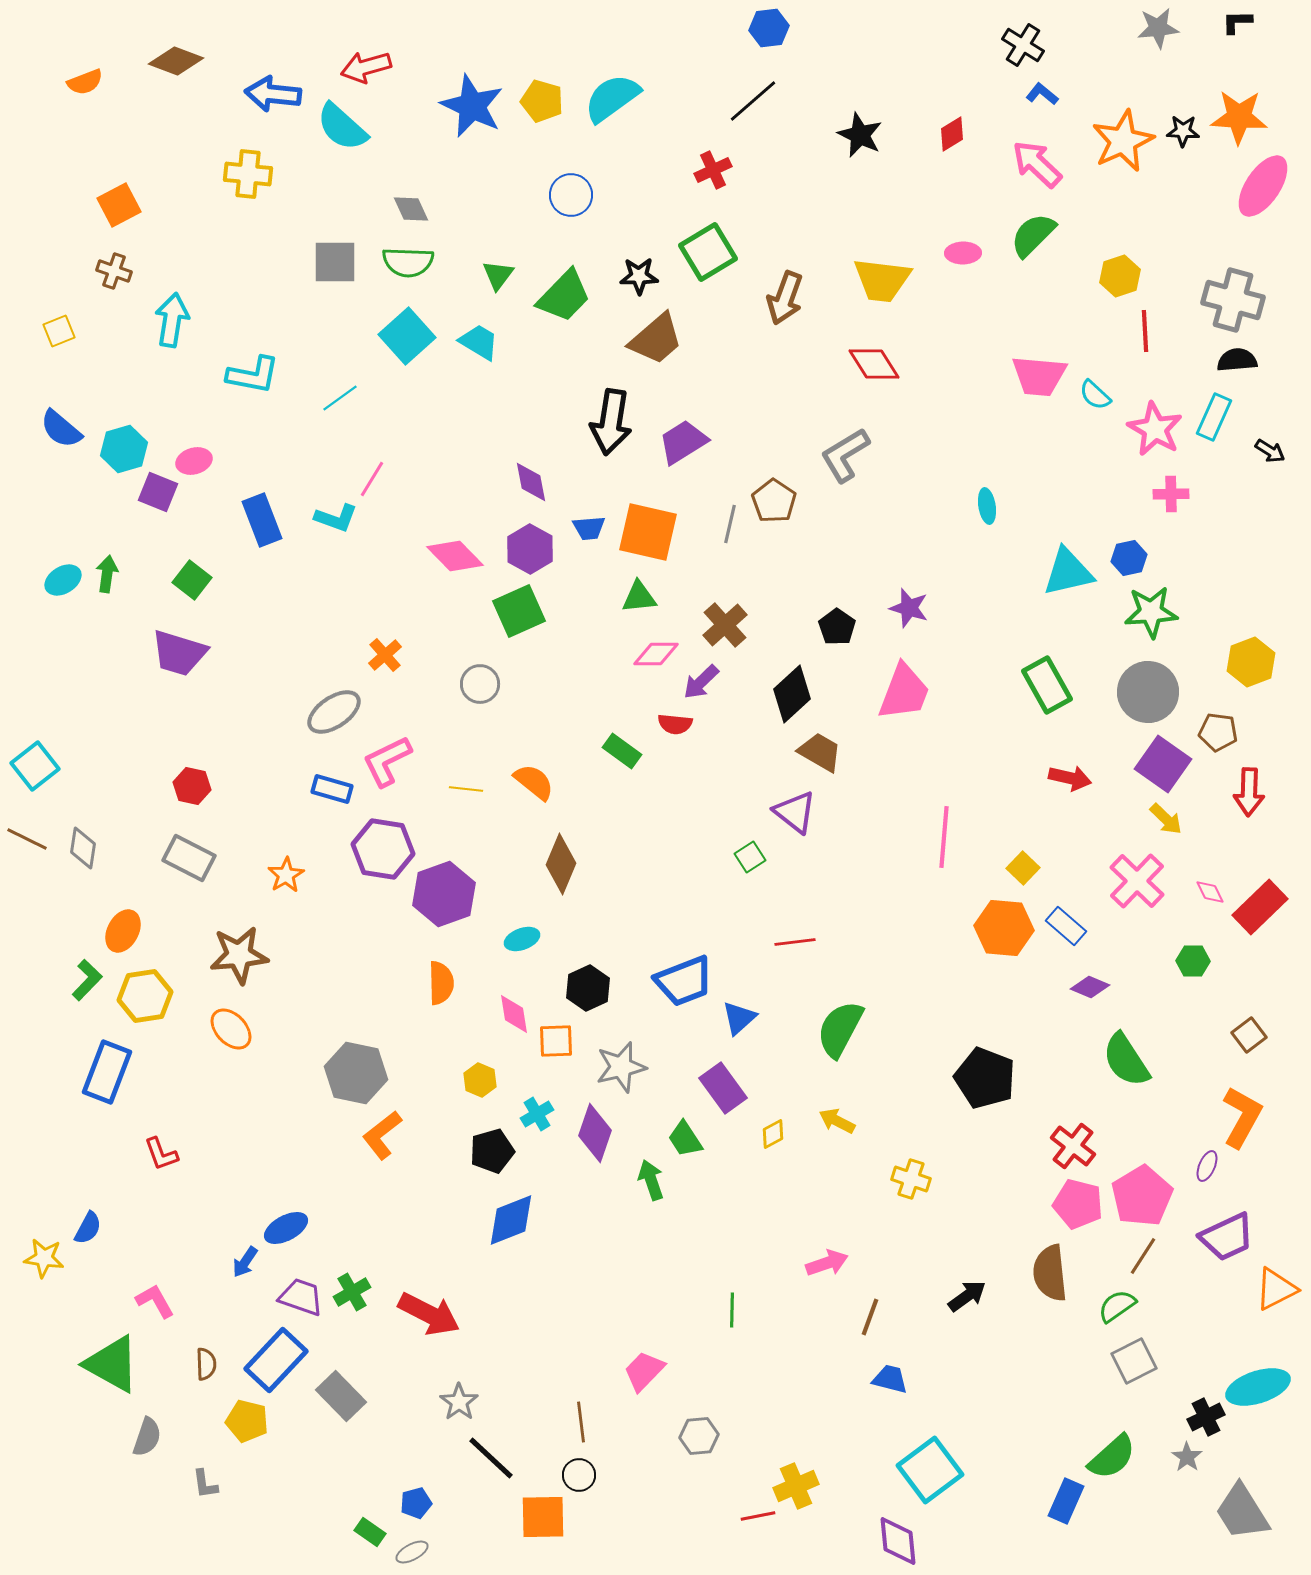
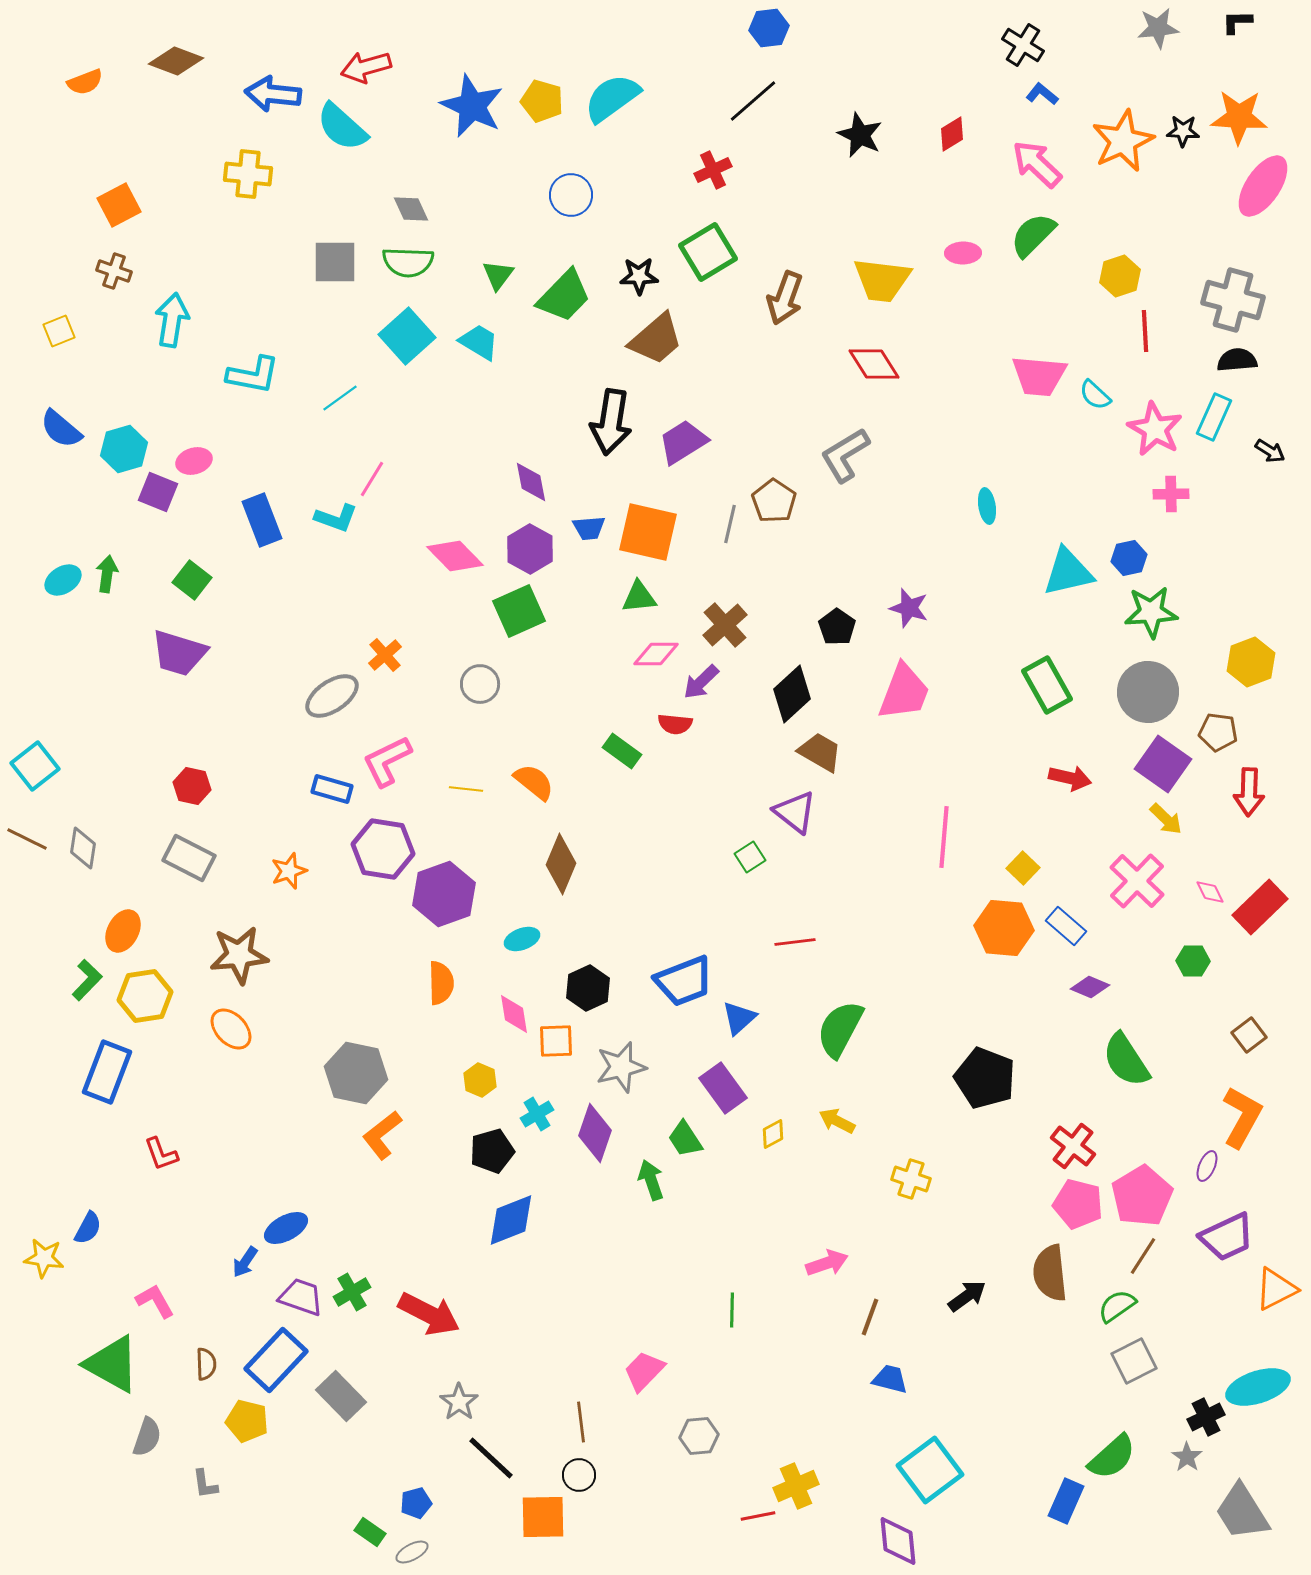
gray ellipse at (334, 712): moved 2 px left, 16 px up
orange star at (286, 875): moved 3 px right, 4 px up; rotated 12 degrees clockwise
